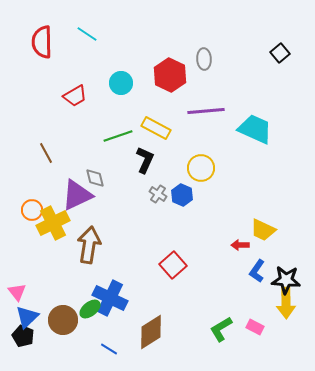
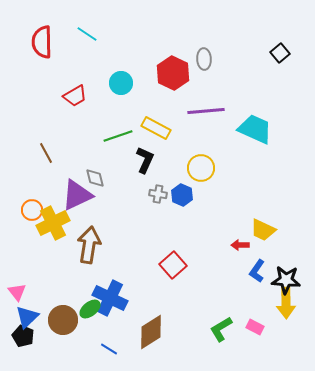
red hexagon: moved 3 px right, 2 px up
gray cross: rotated 24 degrees counterclockwise
